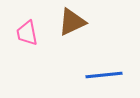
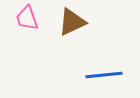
pink trapezoid: moved 15 px up; rotated 8 degrees counterclockwise
